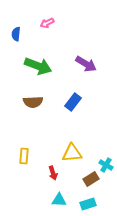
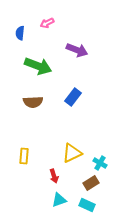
blue semicircle: moved 4 px right, 1 px up
purple arrow: moved 9 px left, 14 px up; rotated 10 degrees counterclockwise
blue rectangle: moved 5 px up
yellow triangle: rotated 20 degrees counterclockwise
cyan cross: moved 6 px left, 2 px up
red arrow: moved 1 px right, 3 px down
brown rectangle: moved 4 px down
cyan triangle: rotated 21 degrees counterclockwise
cyan rectangle: moved 1 px left, 1 px down; rotated 42 degrees clockwise
